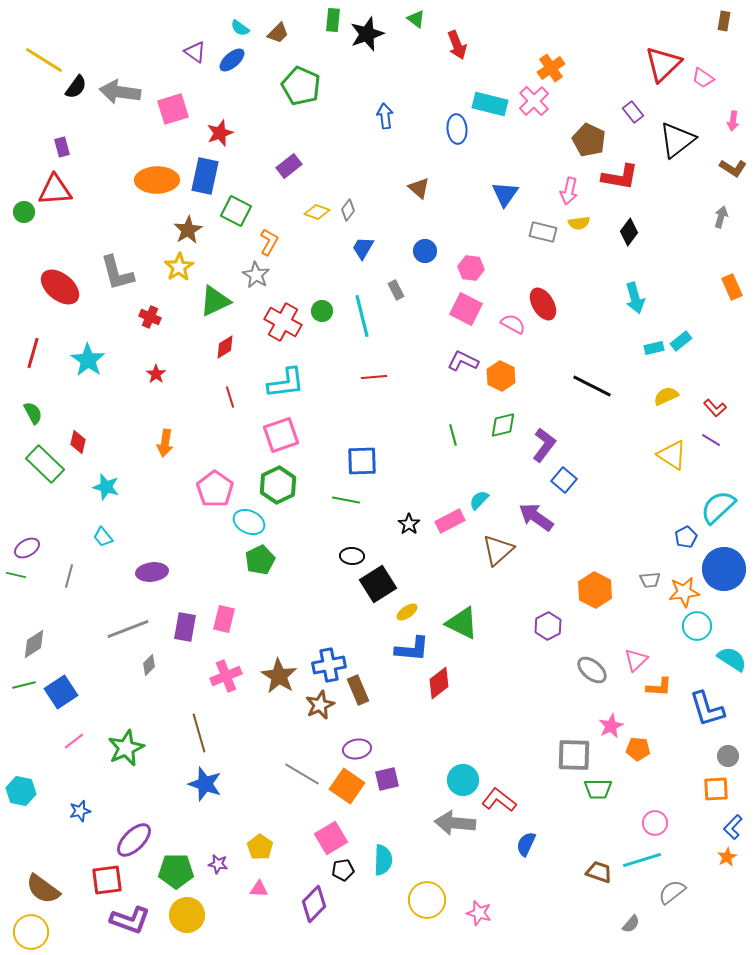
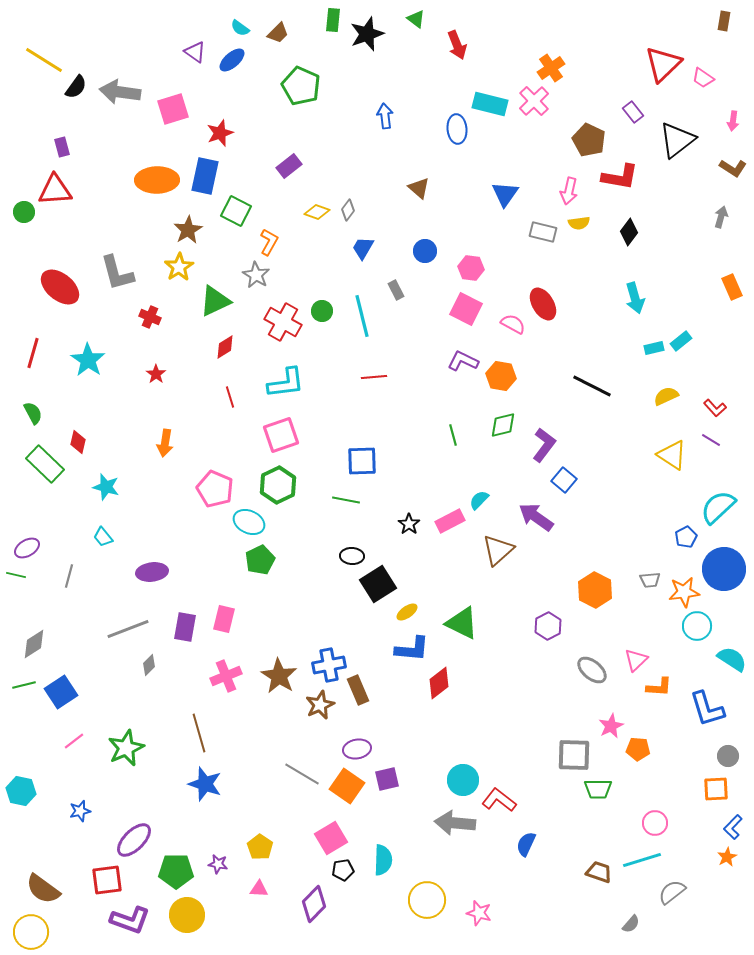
orange hexagon at (501, 376): rotated 16 degrees counterclockwise
pink pentagon at (215, 489): rotated 12 degrees counterclockwise
